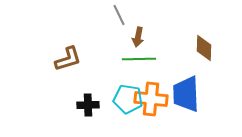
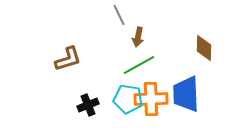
green line: moved 6 px down; rotated 28 degrees counterclockwise
orange cross: rotated 8 degrees counterclockwise
black cross: rotated 20 degrees counterclockwise
